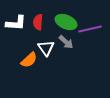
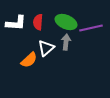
purple line: moved 1 px right, 1 px up
gray arrow: rotated 126 degrees counterclockwise
white triangle: rotated 24 degrees clockwise
